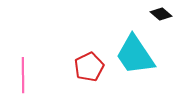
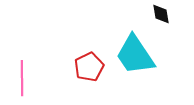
black diamond: rotated 40 degrees clockwise
pink line: moved 1 px left, 3 px down
